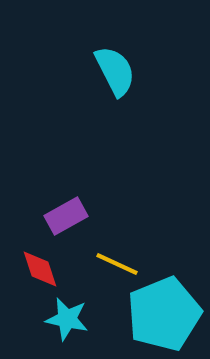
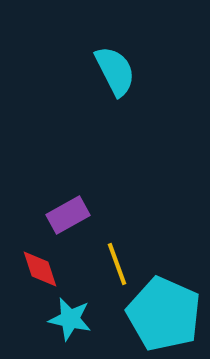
purple rectangle: moved 2 px right, 1 px up
yellow line: rotated 45 degrees clockwise
cyan pentagon: rotated 26 degrees counterclockwise
cyan star: moved 3 px right
